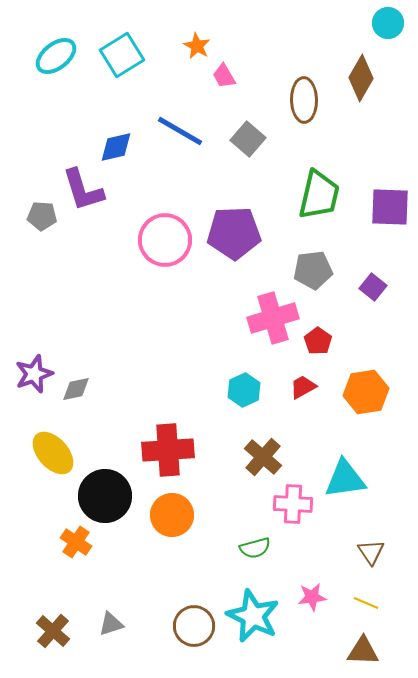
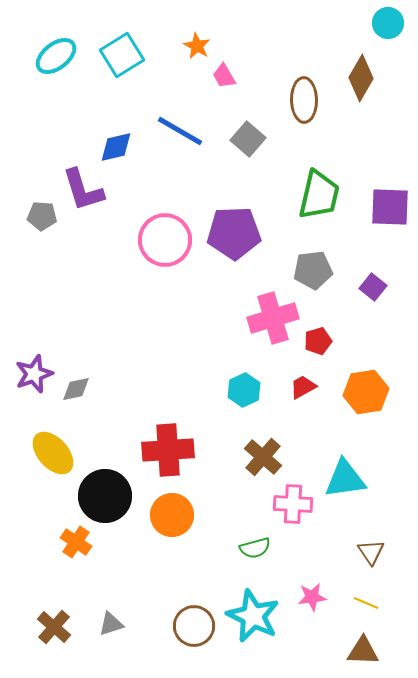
red pentagon at (318, 341): rotated 20 degrees clockwise
brown cross at (53, 631): moved 1 px right, 4 px up
